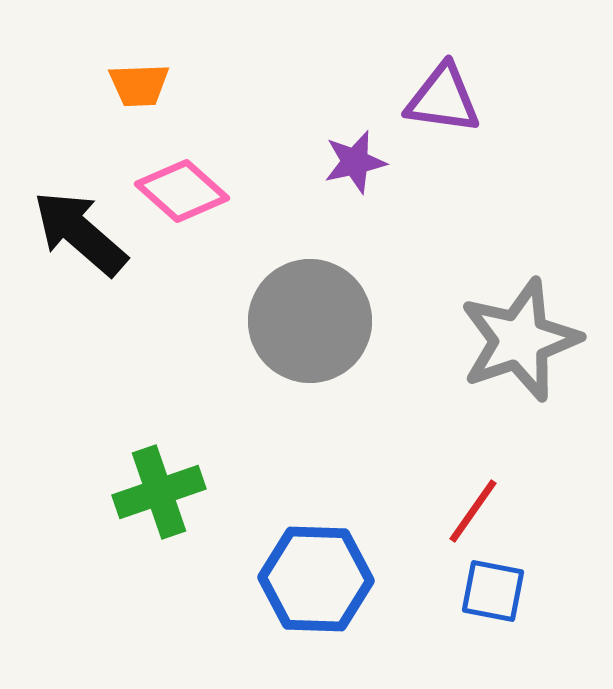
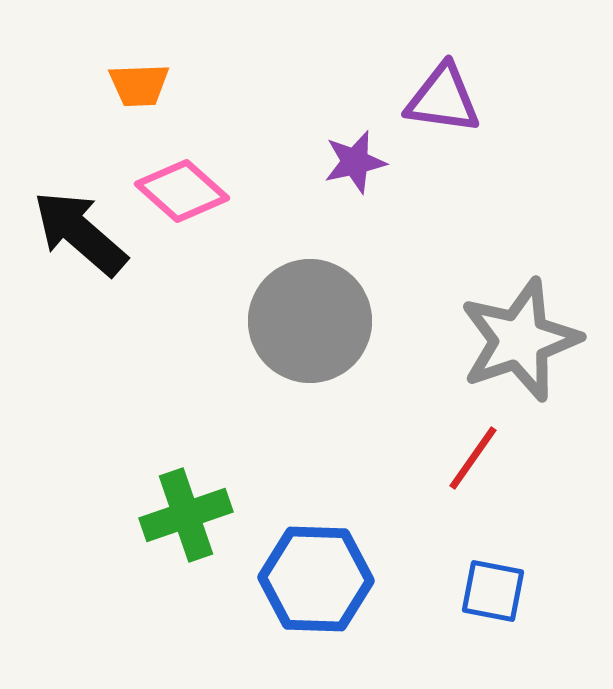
green cross: moved 27 px right, 23 px down
red line: moved 53 px up
